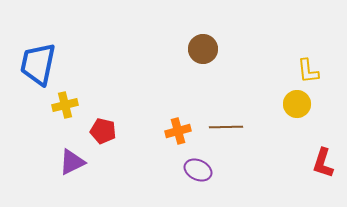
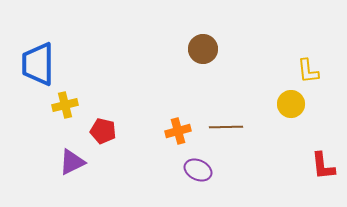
blue trapezoid: rotated 12 degrees counterclockwise
yellow circle: moved 6 px left
red L-shape: moved 3 px down; rotated 24 degrees counterclockwise
